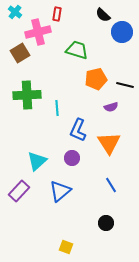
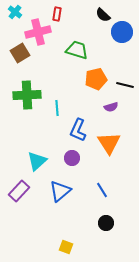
blue line: moved 9 px left, 5 px down
